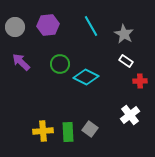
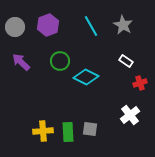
purple hexagon: rotated 15 degrees counterclockwise
gray star: moved 1 px left, 9 px up
green circle: moved 3 px up
red cross: moved 2 px down; rotated 16 degrees counterclockwise
gray square: rotated 28 degrees counterclockwise
